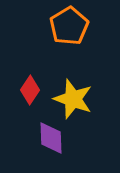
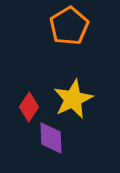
red diamond: moved 1 px left, 17 px down
yellow star: rotated 27 degrees clockwise
